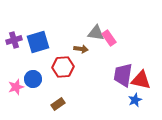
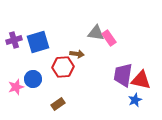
brown arrow: moved 4 px left, 5 px down
